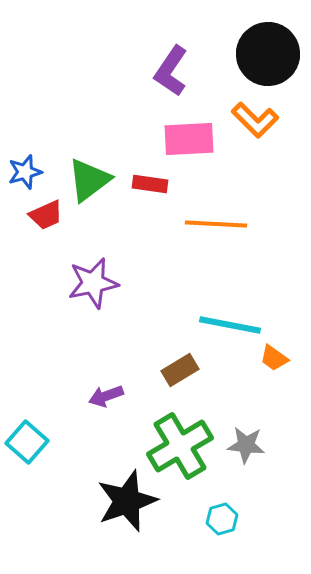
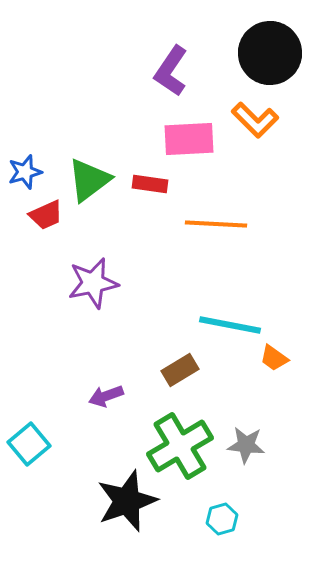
black circle: moved 2 px right, 1 px up
cyan square: moved 2 px right, 2 px down; rotated 9 degrees clockwise
